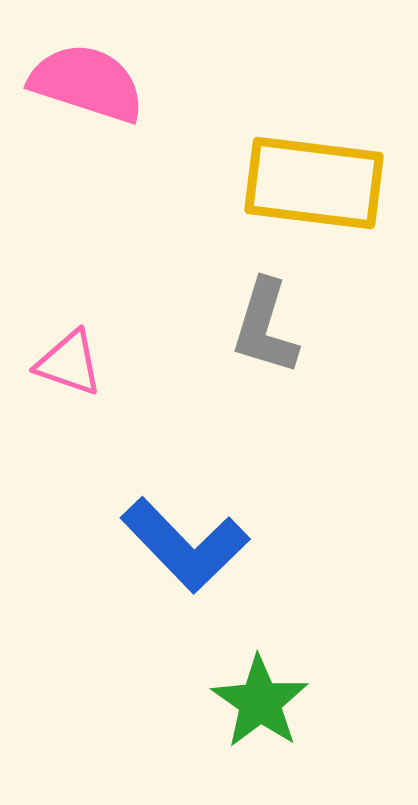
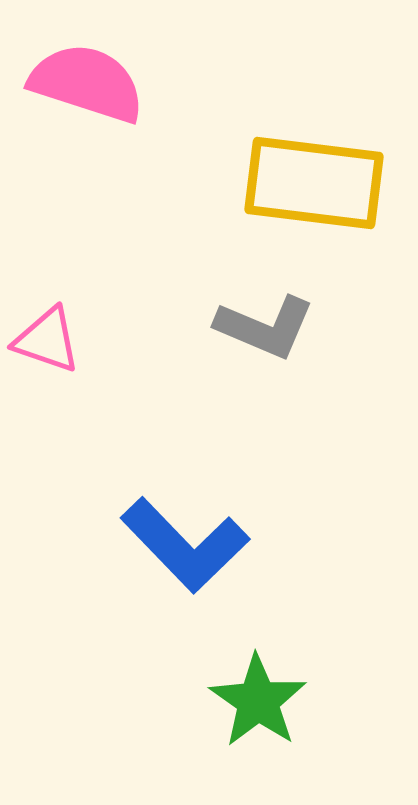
gray L-shape: rotated 84 degrees counterclockwise
pink triangle: moved 22 px left, 23 px up
green star: moved 2 px left, 1 px up
